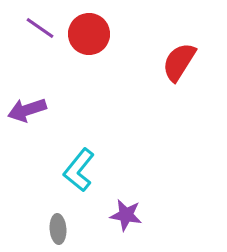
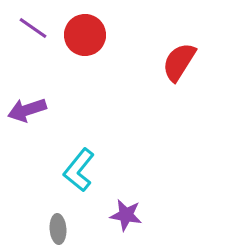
purple line: moved 7 px left
red circle: moved 4 px left, 1 px down
